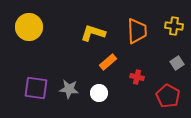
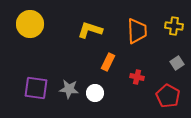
yellow circle: moved 1 px right, 3 px up
yellow L-shape: moved 3 px left, 3 px up
orange rectangle: rotated 24 degrees counterclockwise
white circle: moved 4 px left
